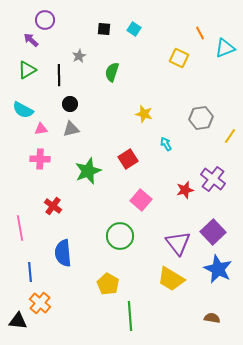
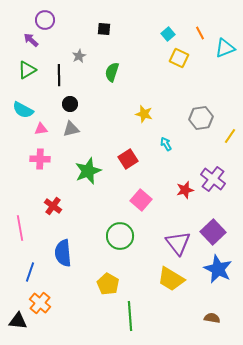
cyan square: moved 34 px right, 5 px down; rotated 16 degrees clockwise
blue line: rotated 24 degrees clockwise
